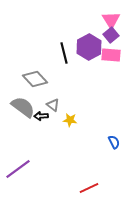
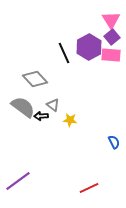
purple square: moved 1 px right, 2 px down
black line: rotated 10 degrees counterclockwise
purple line: moved 12 px down
